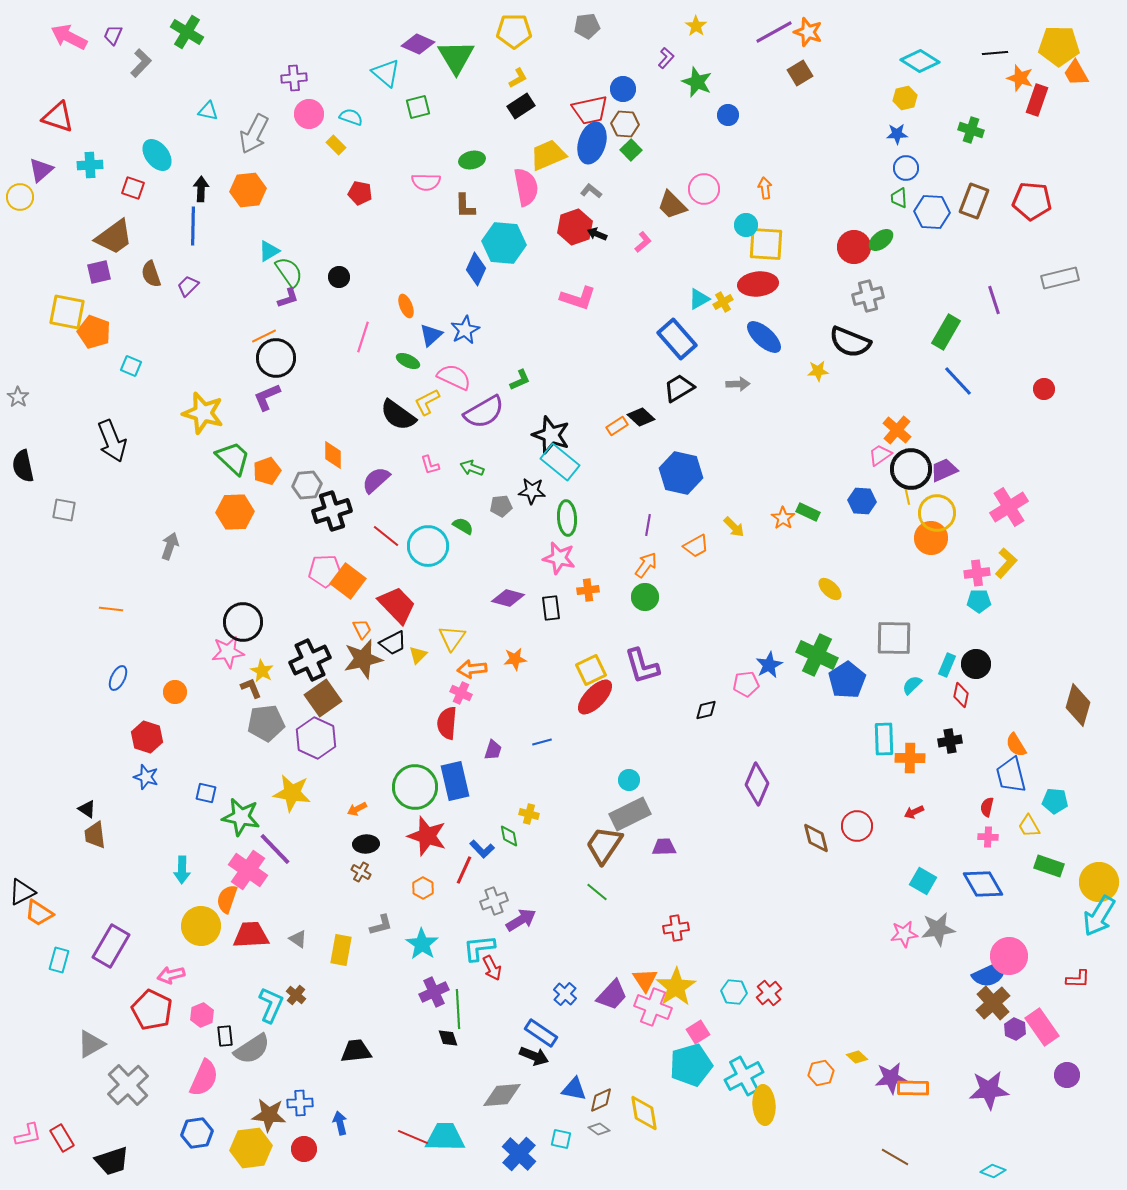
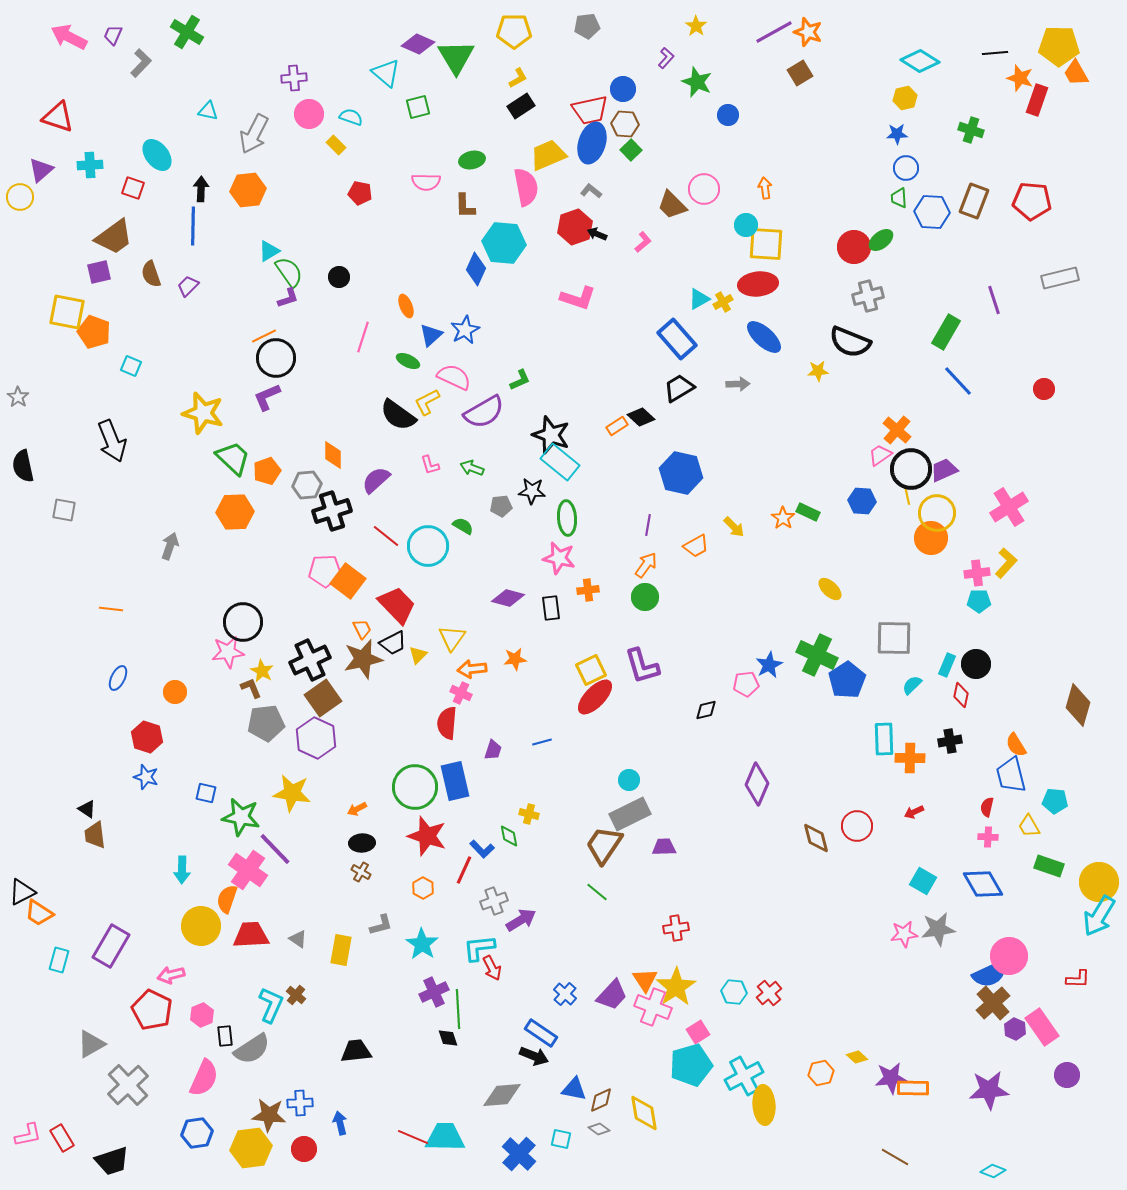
black ellipse at (366, 844): moved 4 px left, 1 px up
